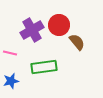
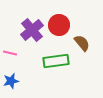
purple cross: rotated 10 degrees counterclockwise
brown semicircle: moved 5 px right, 1 px down
green rectangle: moved 12 px right, 6 px up
